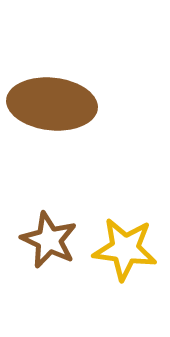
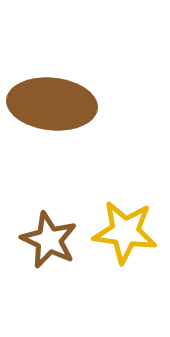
yellow star: moved 17 px up
